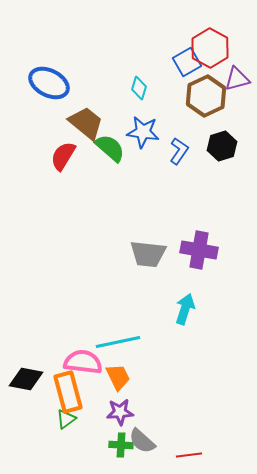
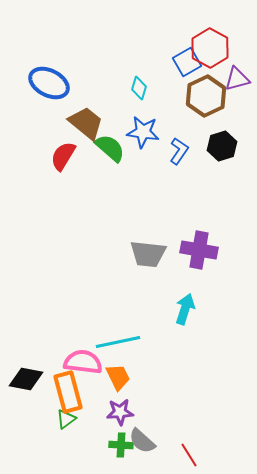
red line: rotated 65 degrees clockwise
